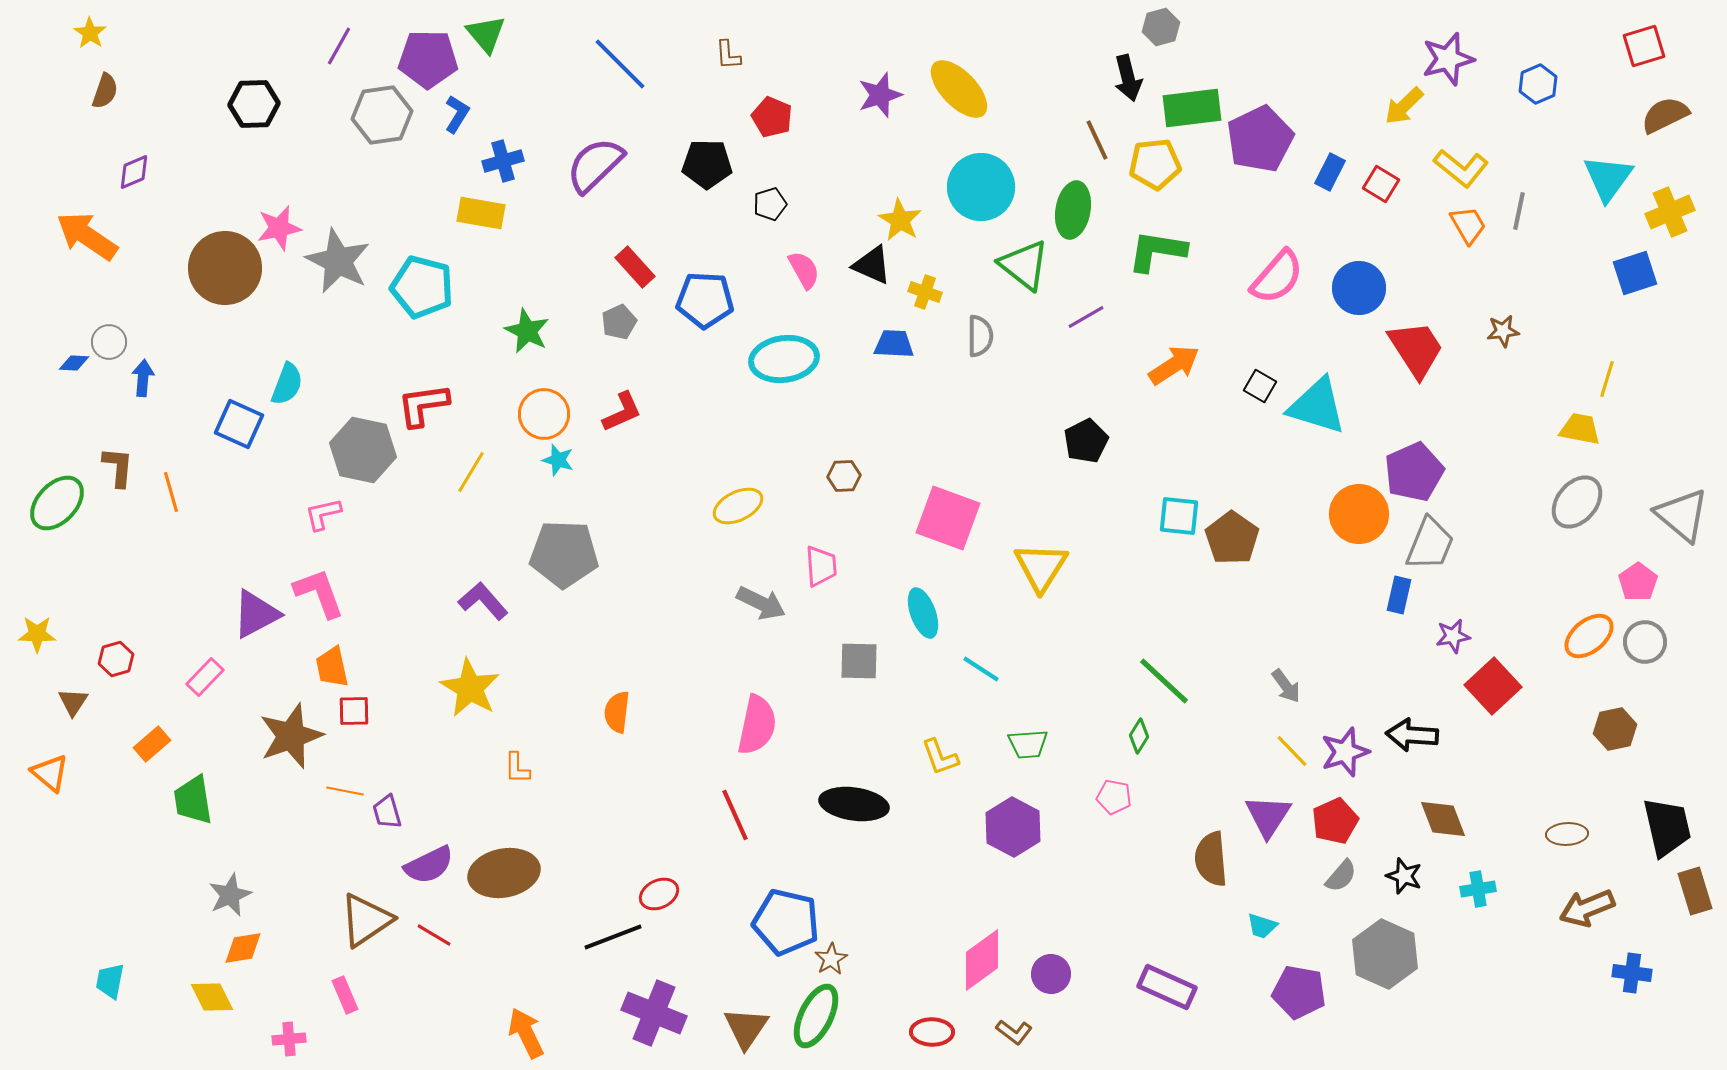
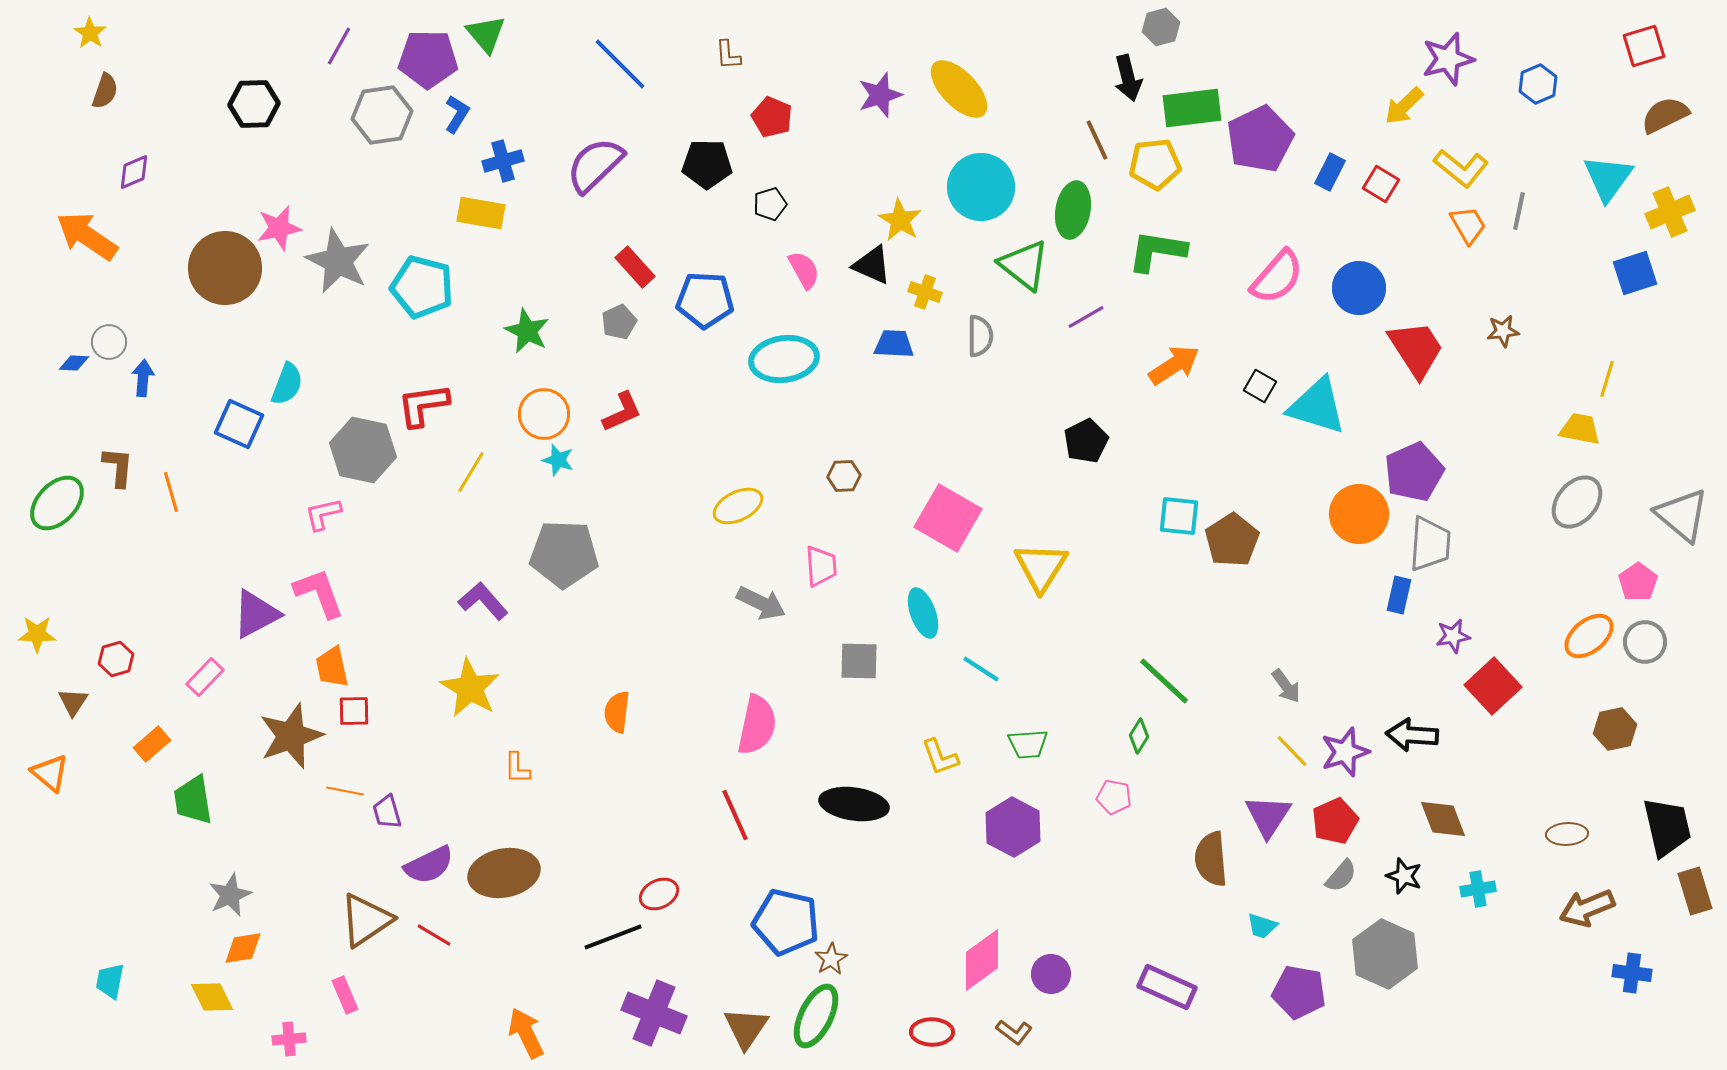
pink square at (948, 518): rotated 10 degrees clockwise
brown pentagon at (1232, 538): moved 2 px down; rotated 4 degrees clockwise
gray trapezoid at (1430, 544): rotated 18 degrees counterclockwise
